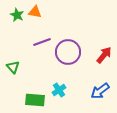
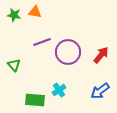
green star: moved 3 px left; rotated 16 degrees counterclockwise
red arrow: moved 3 px left
green triangle: moved 1 px right, 2 px up
